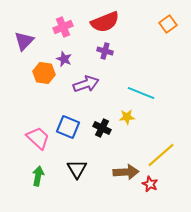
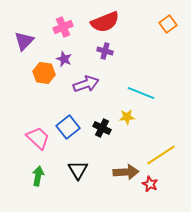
blue square: rotated 30 degrees clockwise
yellow line: rotated 8 degrees clockwise
black triangle: moved 1 px right, 1 px down
